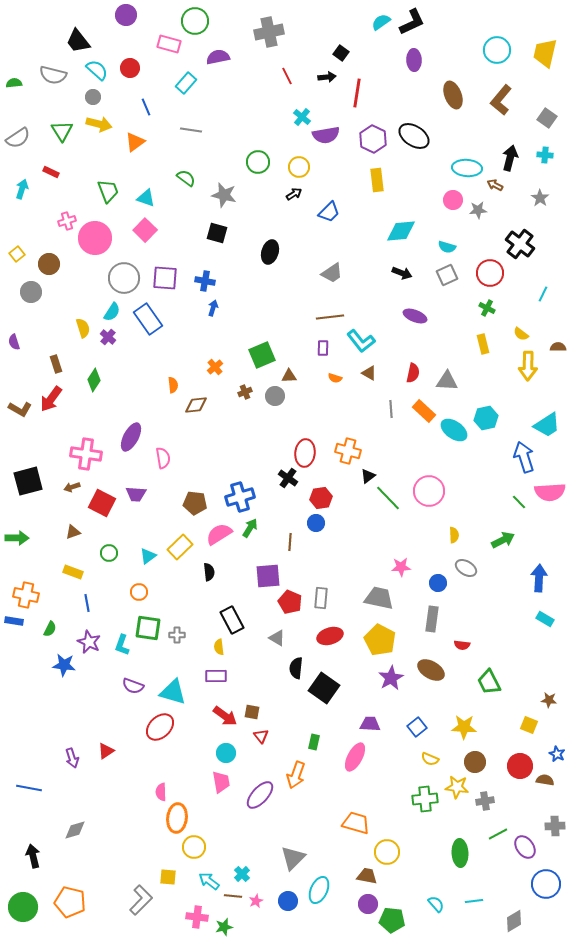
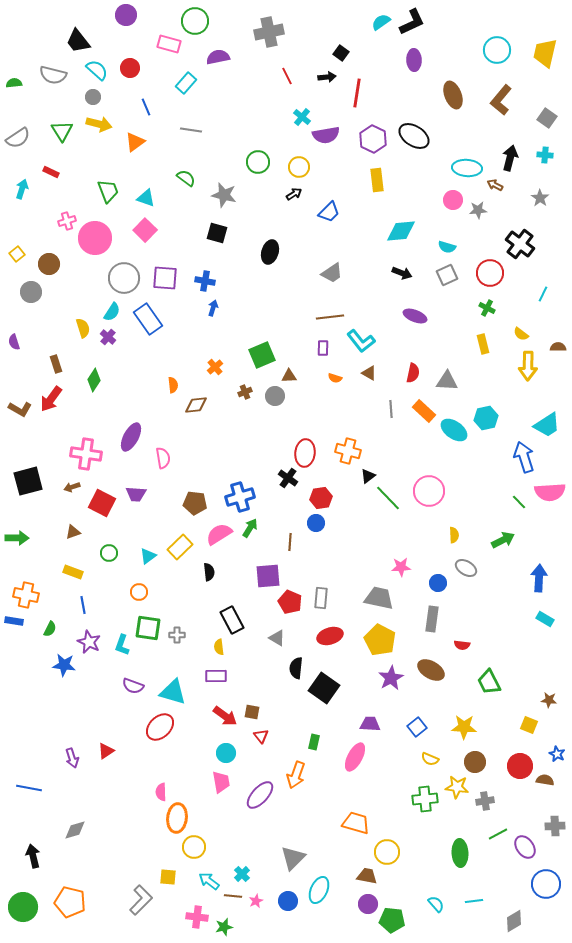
blue line at (87, 603): moved 4 px left, 2 px down
